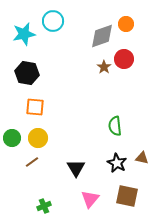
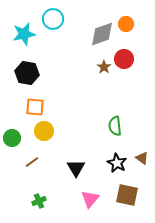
cyan circle: moved 2 px up
gray diamond: moved 2 px up
yellow circle: moved 6 px right, 7 px up
brown triangle: rotated 24 degrees clockwise
brown square: moved 1 px up
green cross: moved 5 px left, 5 px up
